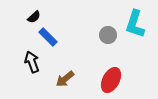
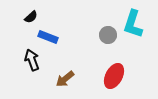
black semicircle: moved 3 px left
cyan L-shape: moved 2 px left
blue rectangle: rotated 24 degrees counterclockwise
black arrow: moved 2 px up
red ellipse: moved 3 px right, 4 px up
